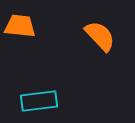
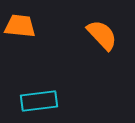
orange semicircle: moved 2 px right, 1 px up
